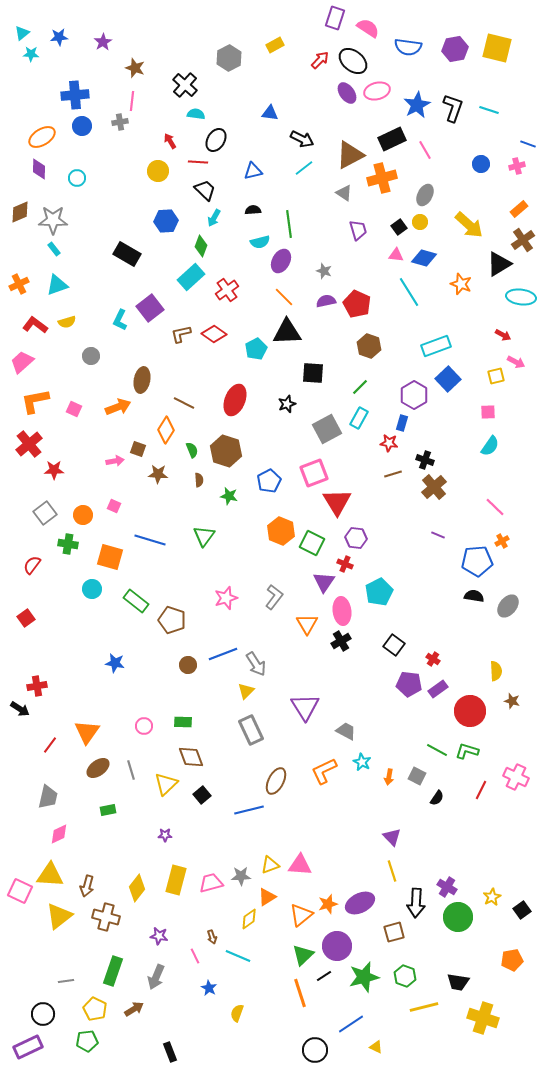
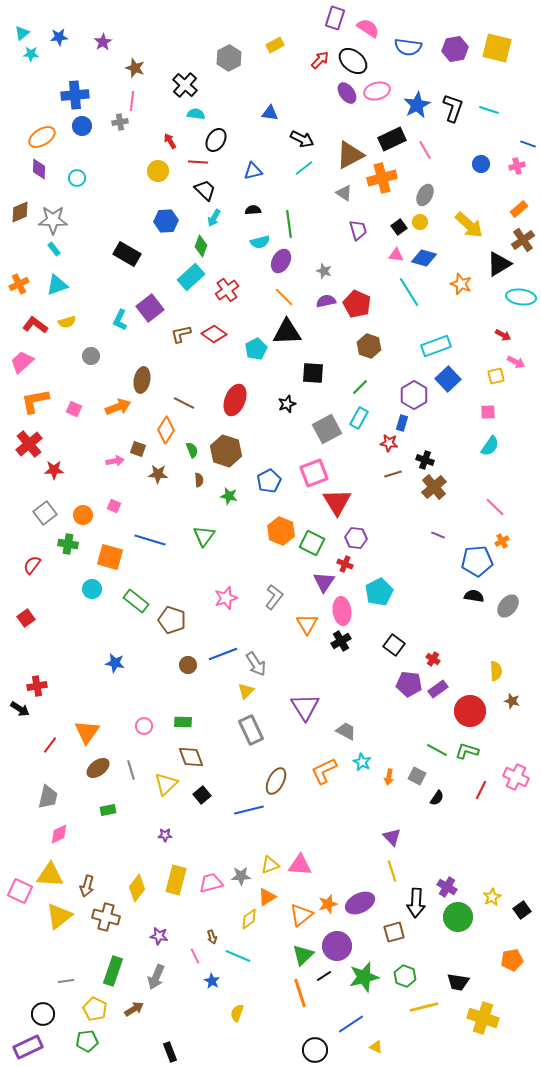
blue star at (209, 988): moved 3 px right, 7 px up
